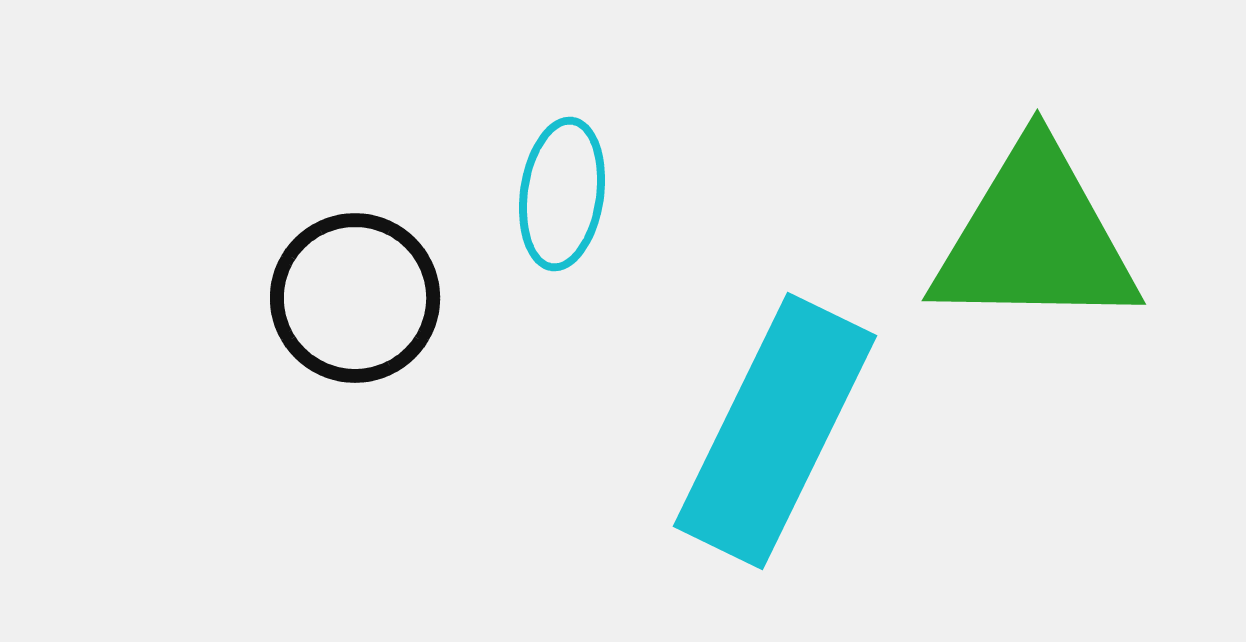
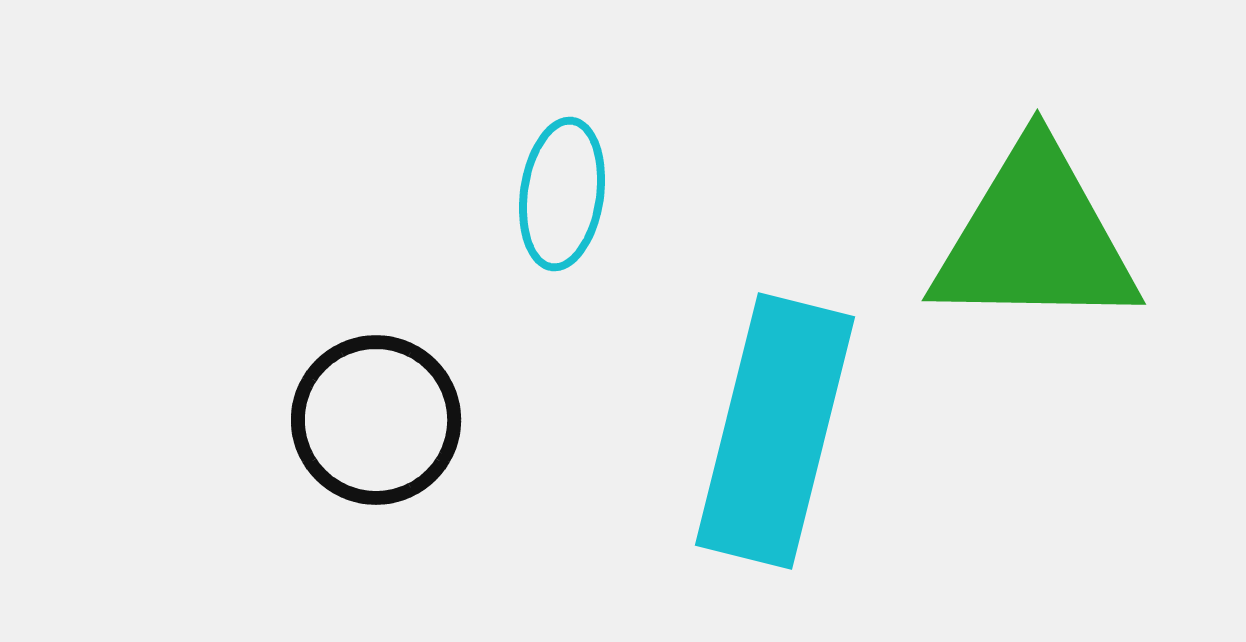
black circle: moved 21 px right, 122 px down
cyan rectangle: rotated 12 degrees counterclockwise
